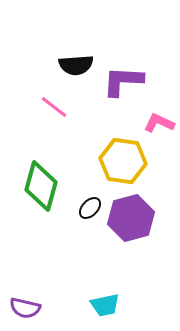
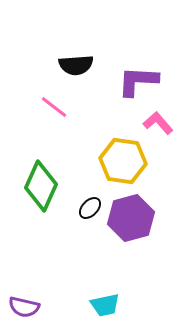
purple L-shape: moved 15 px right
pink L-shape: moved 1 px left; rotated 24 degrees clockwise
green diamond: rotated 9 degrees clockwise
purple semicircle: moved 1 px left, 1 px up
